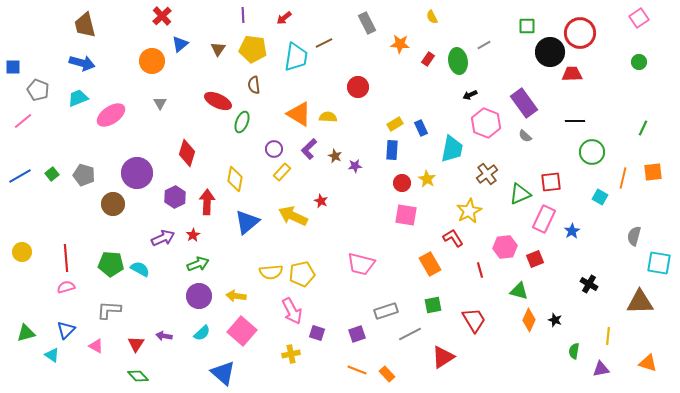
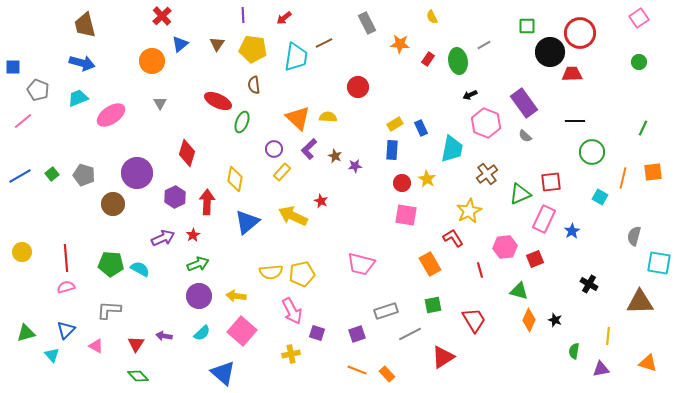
brown triangle at (218, 49): moved 1 px left, 5 px up
orange triangle at (299, 114): moved 1 px left, 4 px down; rotated 12 degrees clockwise
cyan triangle at (52, 355): rotated 14 degrees clockwise
